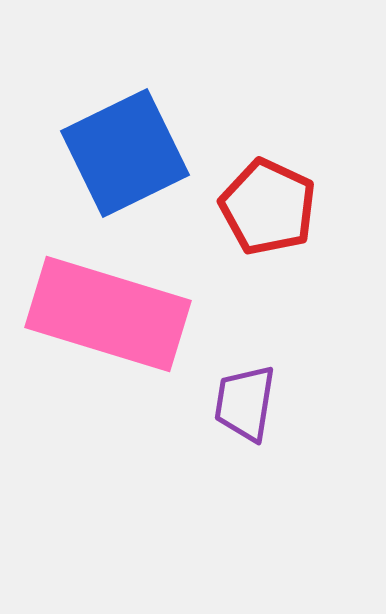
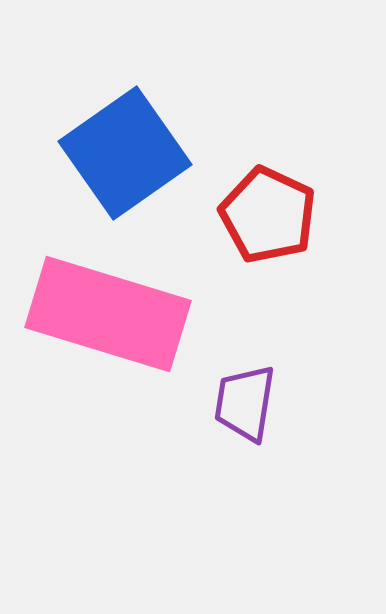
blue square: rotated 9 degrees counterclockwise
red pentagon: moved 8 px down
